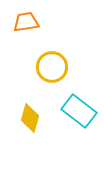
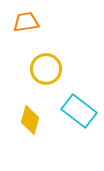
yellow circle: moved 6 px left, 2 px down
yellow diamond: moved 2 px down
